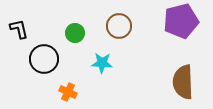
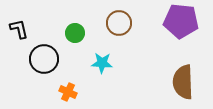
purple pentagon: rotated 20 degrees clockwise
brown circle: moved 3 px up
